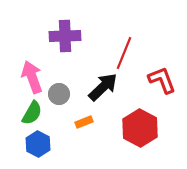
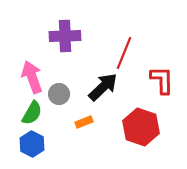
red L-shape: rotated 20 degrees clockwise
red hexagon: moved 1 px right, 1 px up; rotated 9 degrees counterclockwise
blue hexagon: moved 6 px left
